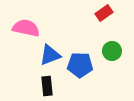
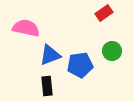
blue pentagon: rotated 10 degrees counterclockwise
